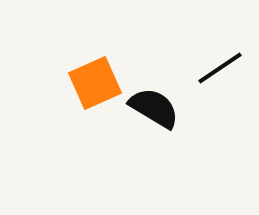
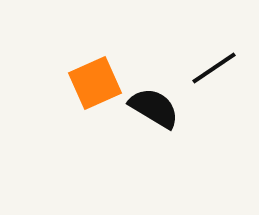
black line: moved 6 px left
